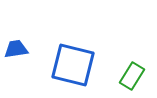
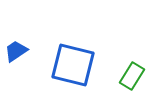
blue trapezoid: moved 2 px down; rotated 25 degrees counterclockwise
